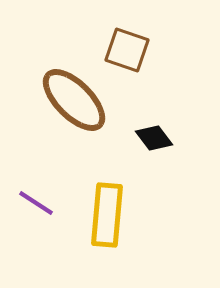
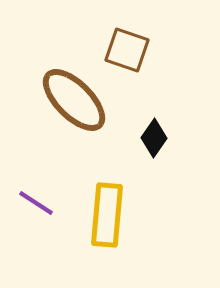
black diamond: rotated 72 degrees clockwise
